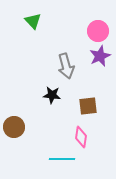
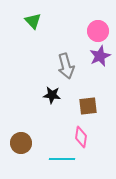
brown circle: moved 7 px right, 16 px down
